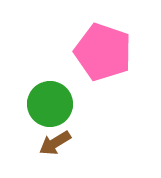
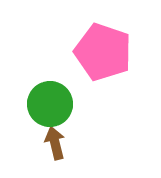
brown arrow: rotated 108 degrees clockwise
